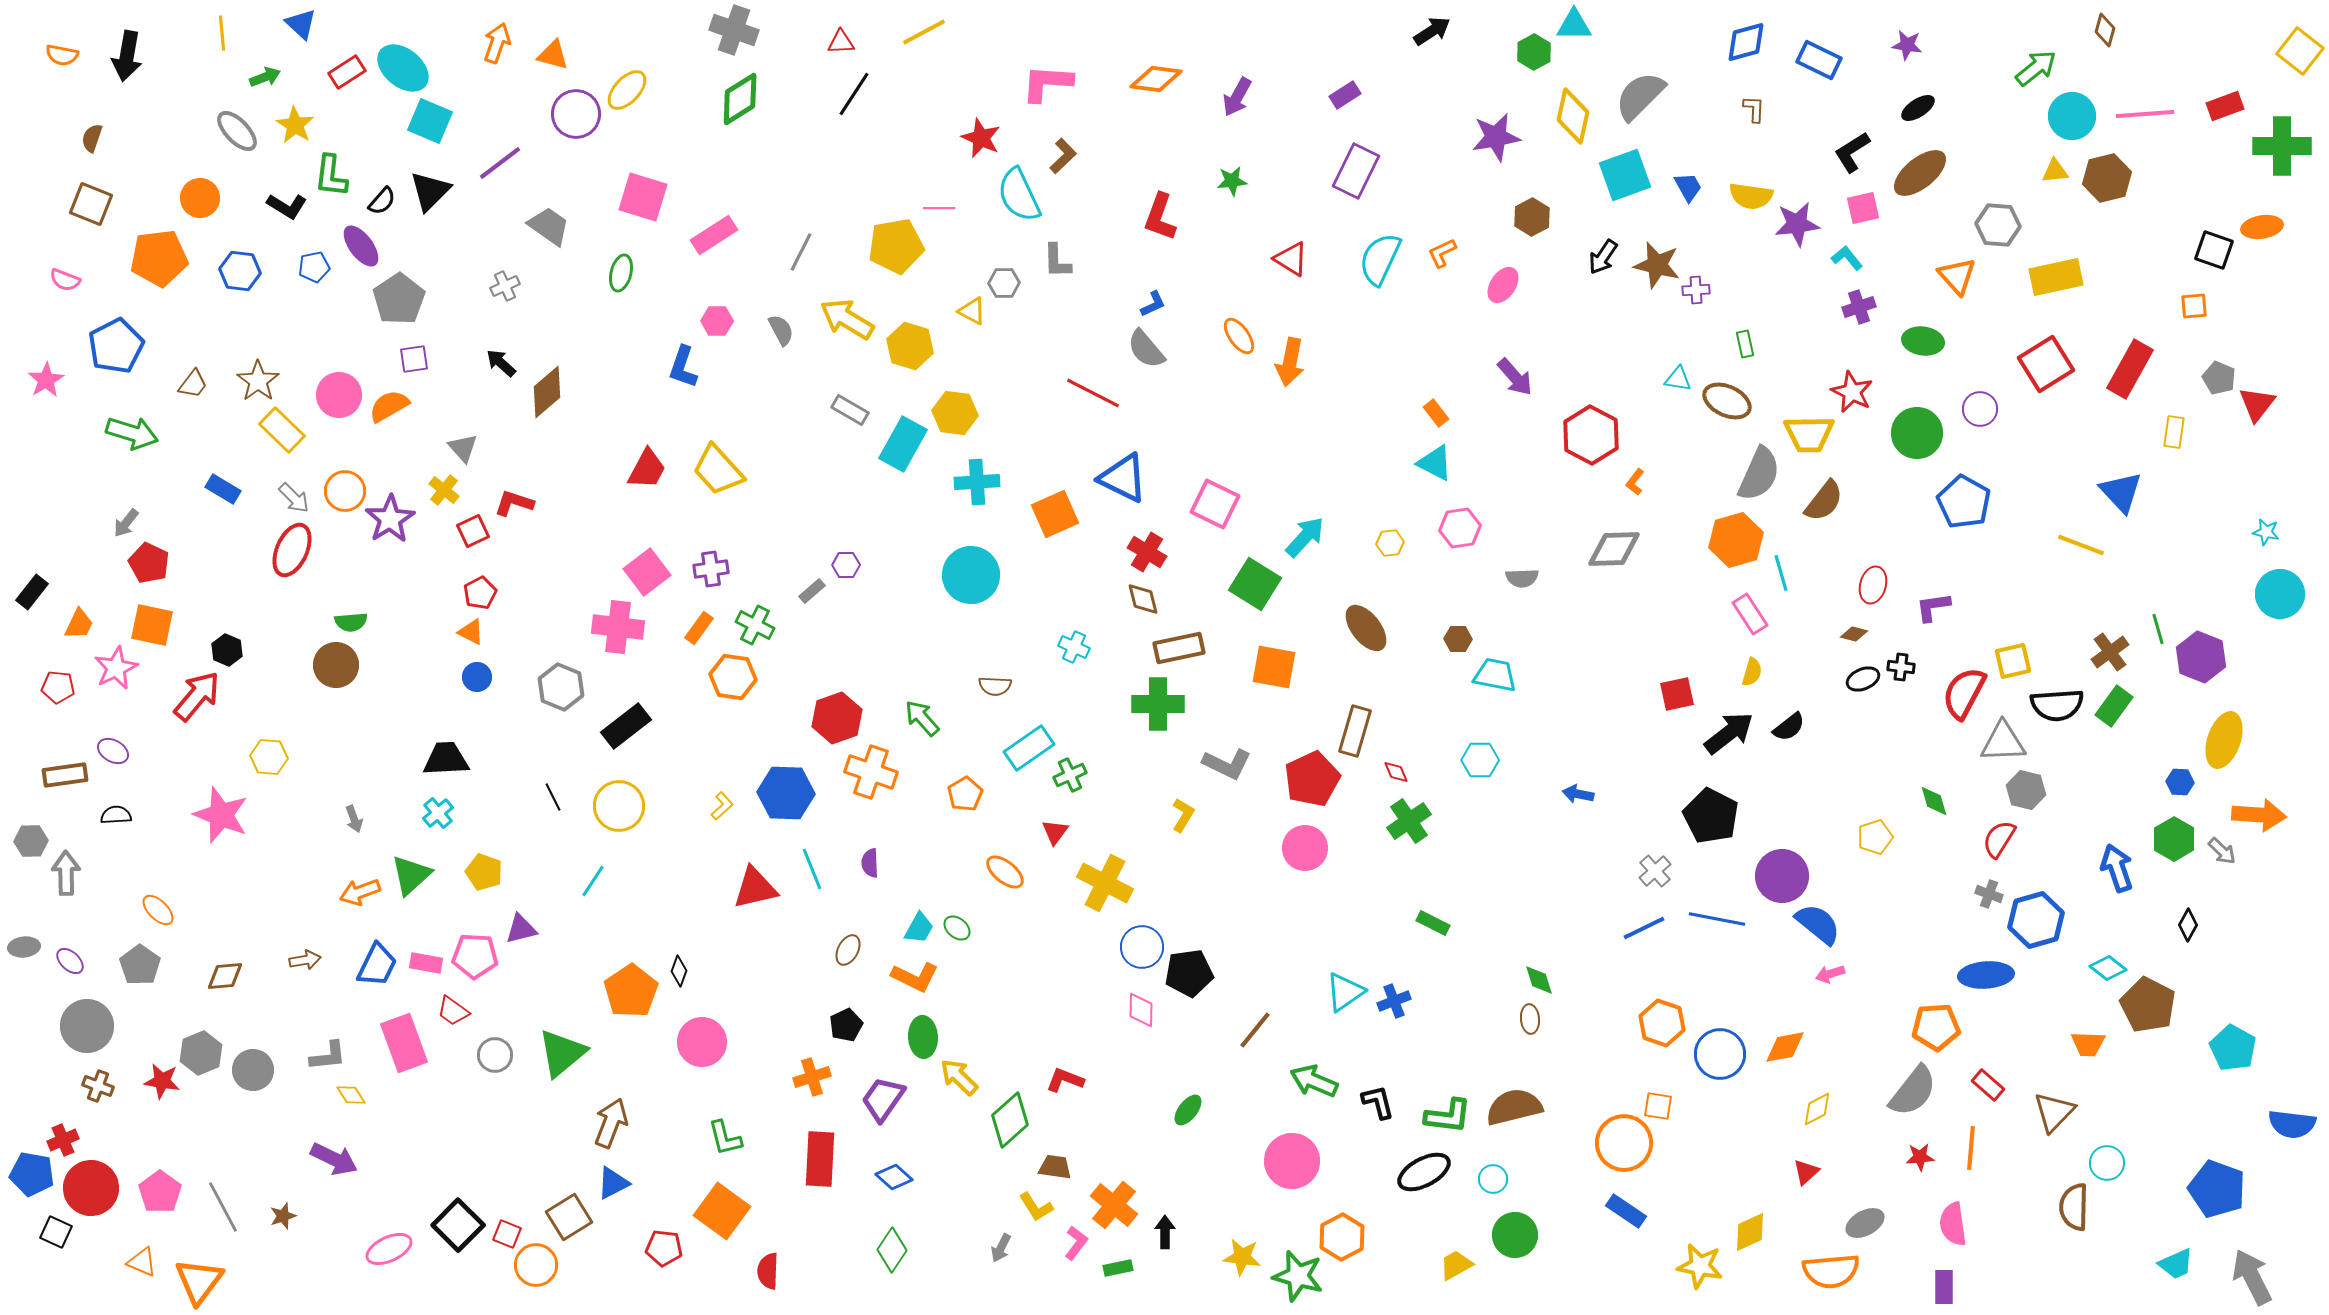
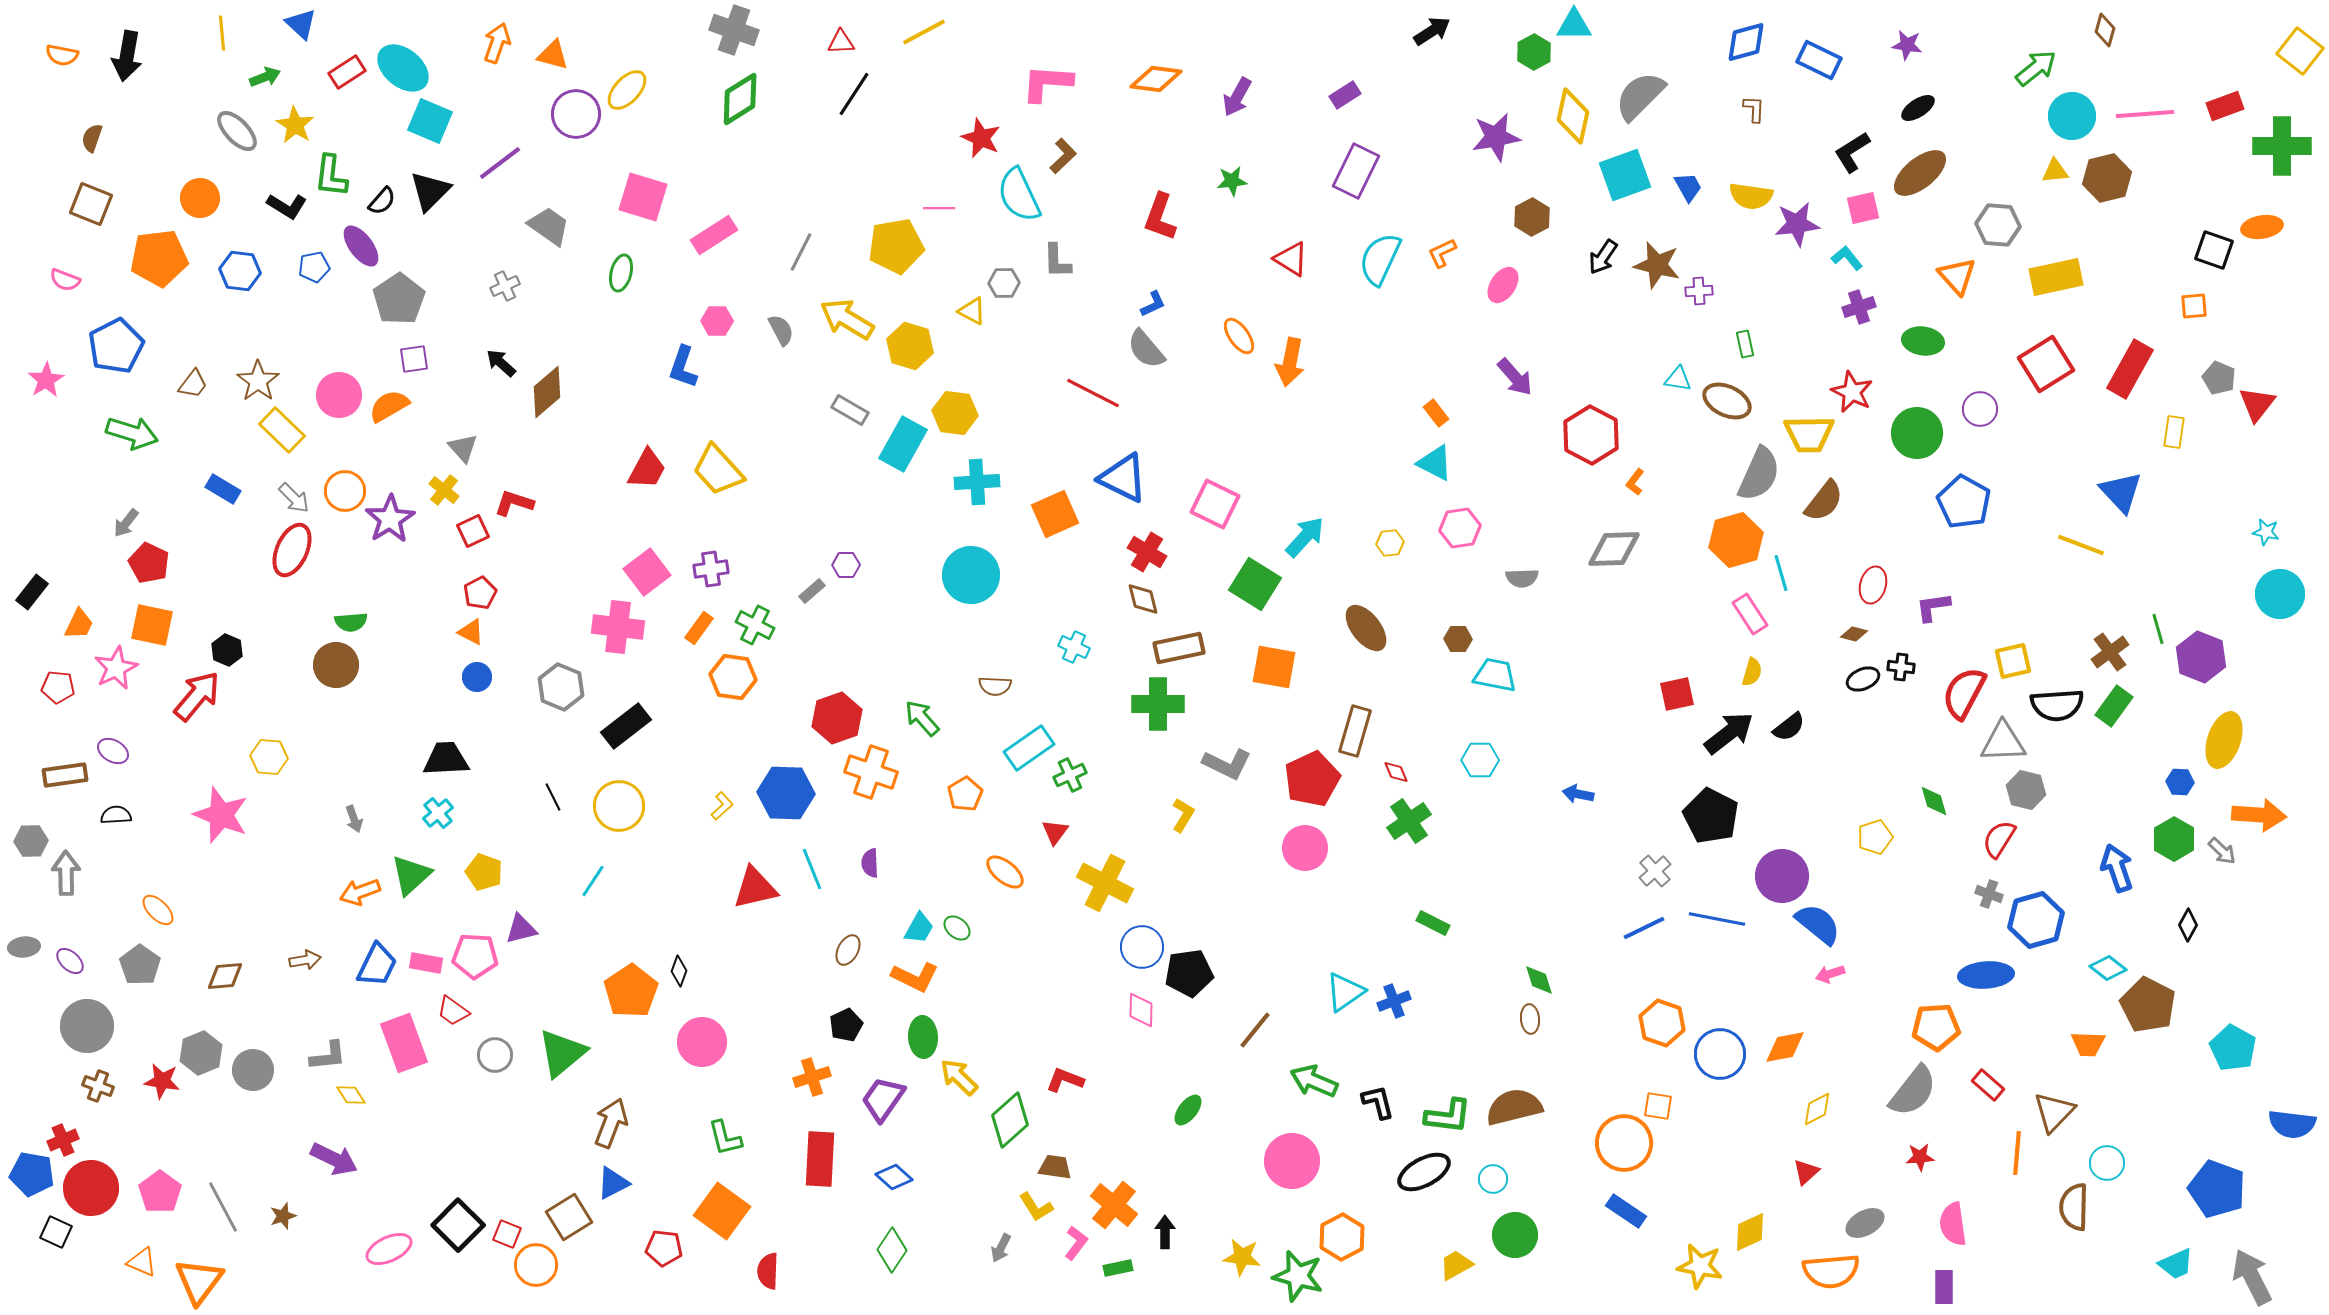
purple cross at (1696, 290): moved 3 px right, 1 px down
orange line at (1971, 1148): moved 46 px right, 5 px down
